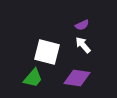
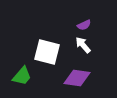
purple semicircle: moved 2 px right
green trapezoid: moved 11 px left, 2 px up
